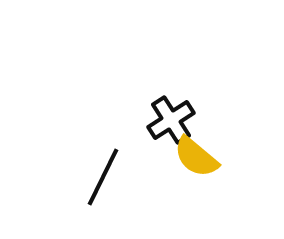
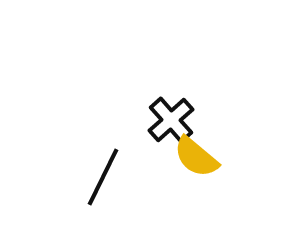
black cross: rotated 9 degrees counterclockwise
